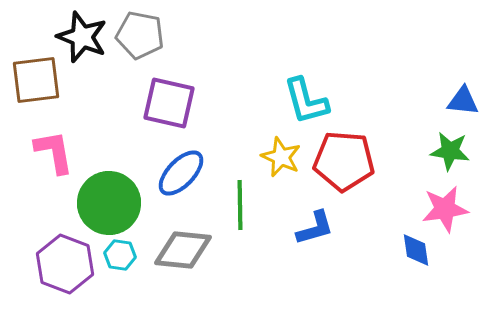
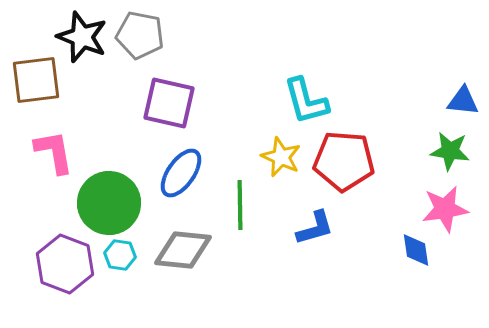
blue ellipse: rotated 9 degrees counterclockwise
